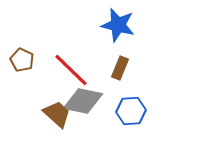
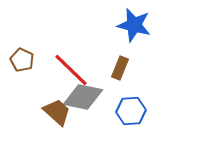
blue star: moved 16 px right
gray diamond: moved 4 px up
brown trapezoid: moved 2 px up
